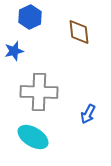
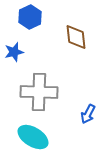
brown diamond: moved 3 px left, 5 px down
blue star: moved 1 px down
